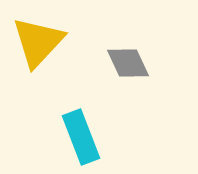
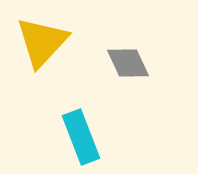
yellow triangle: moved 4 px right
